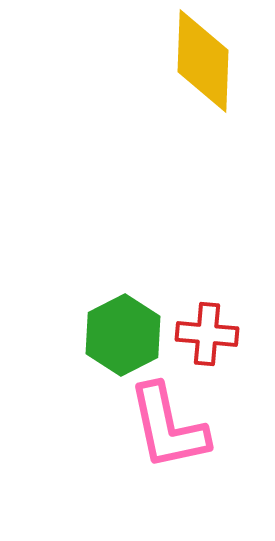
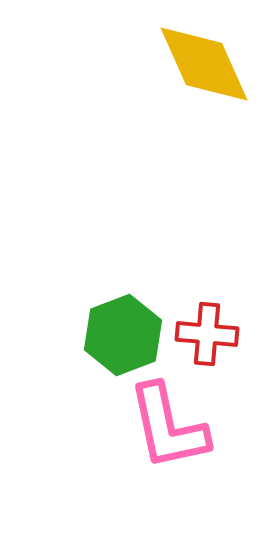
yellow diamond: moved 1 px right, 3 px down; rotated 26 degrees counterclockwise
green hexagon: rotated 6 degrees clockwise
